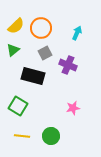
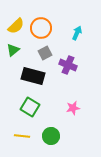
green square: moved 12 px right, 1 px down
